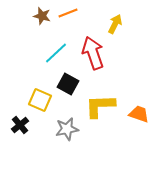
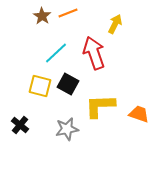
brown star: rotated 18 degrees clockwise
red arrow: moved 1 px right
yellow square: moved 14 px up; rotated 10 degrees counterclockwise
black cross: rotated 12 degrees counterclockwise
